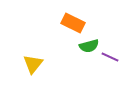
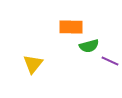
orange rectangle: moved 2 px left, 4 px down; rotated 25 degrees counterclockwise
purple line: moved 4 px down
